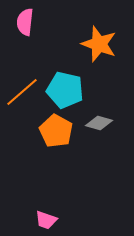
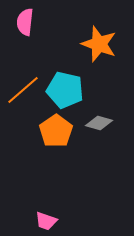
orange line: moved 1 px right, 2 px up
orange pentagon: rotated 8 degrees clockwise
pink trapezoid: moved 1 px down
